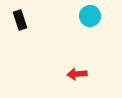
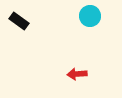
black rectangle: moved 1 px left, 1 px down; rotated 36 degrees counterclockwise
